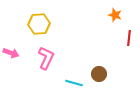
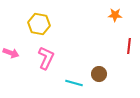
orange star: rotated 16 degrees counterclockwise
yellow hexagon: rotated 15 degrees clockwise
red line: moved 8 px down
